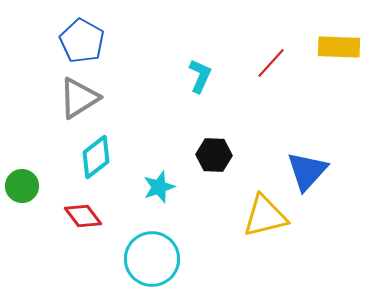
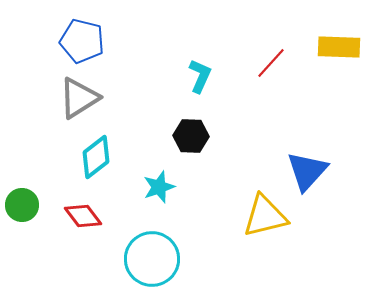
blue pentagon: rotated 15 degrees counterclockwise
black hexagon: moved 23 px left, 19 px up
green circle: moved 19 px down
